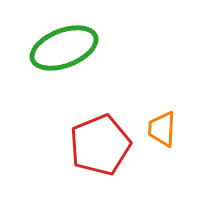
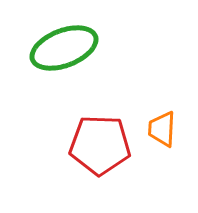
red pentagon: rotated 24 degrees clockwise
